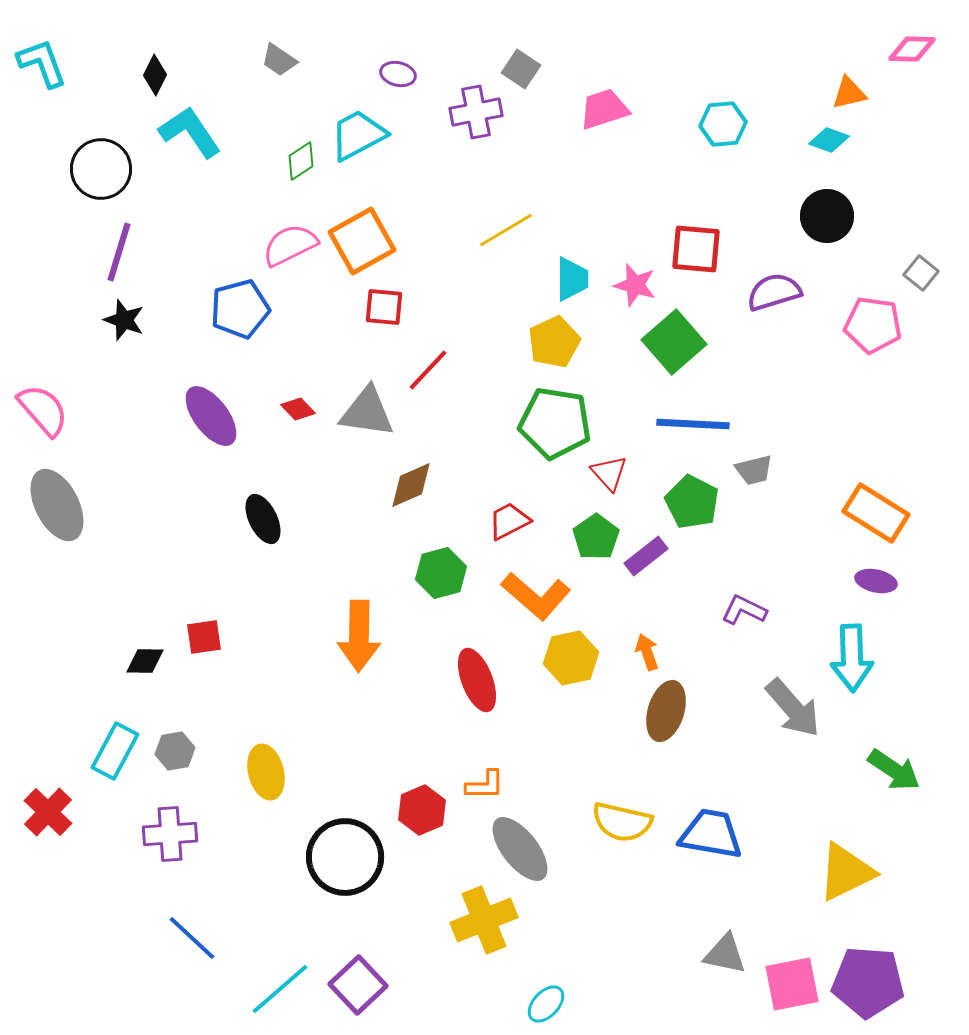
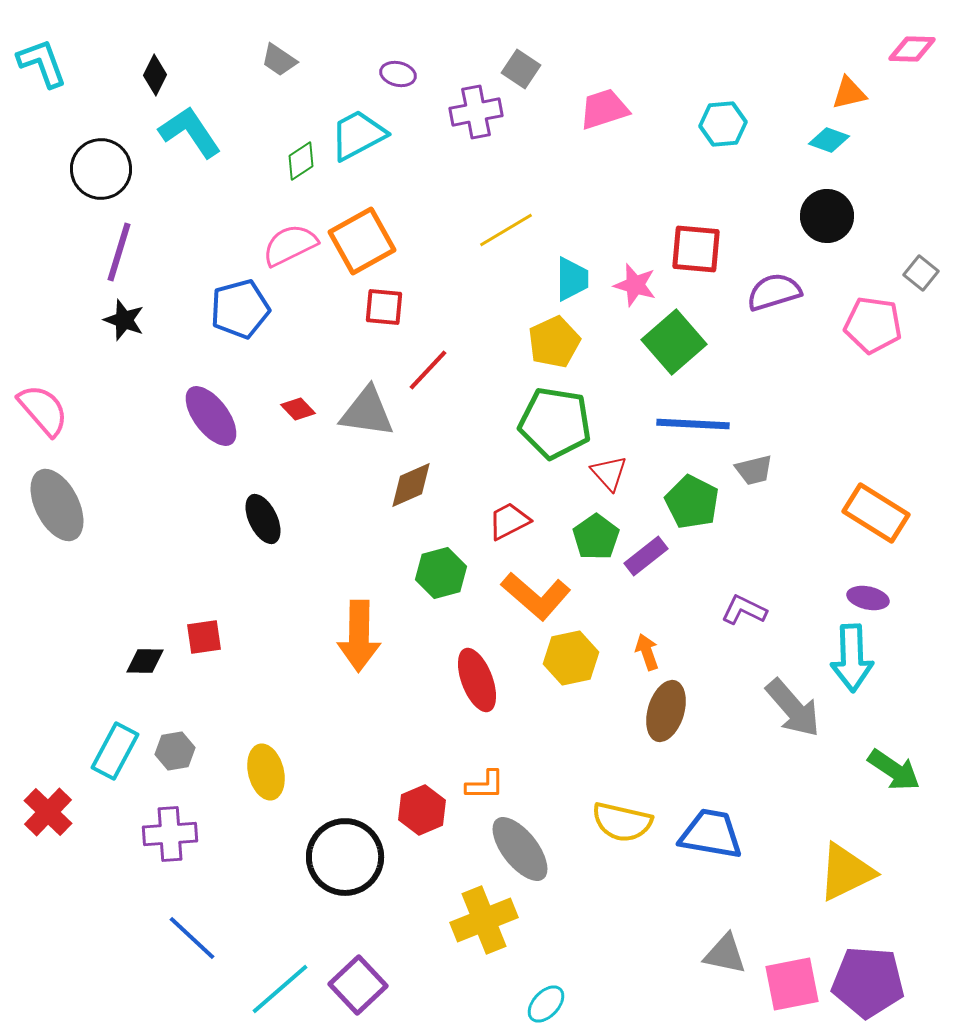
purple ellipse at (876, 581): moved 8 px left, 17 px down
